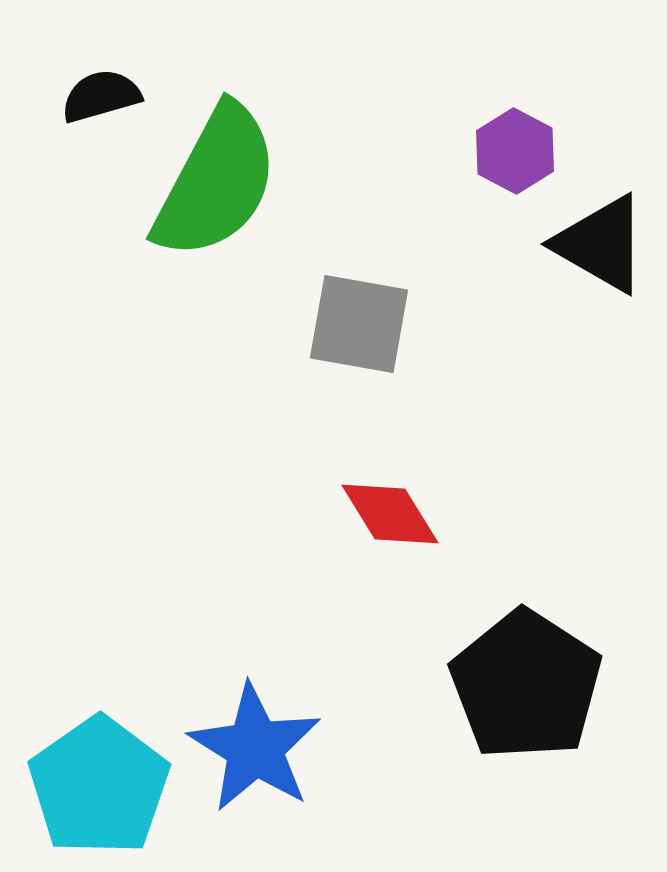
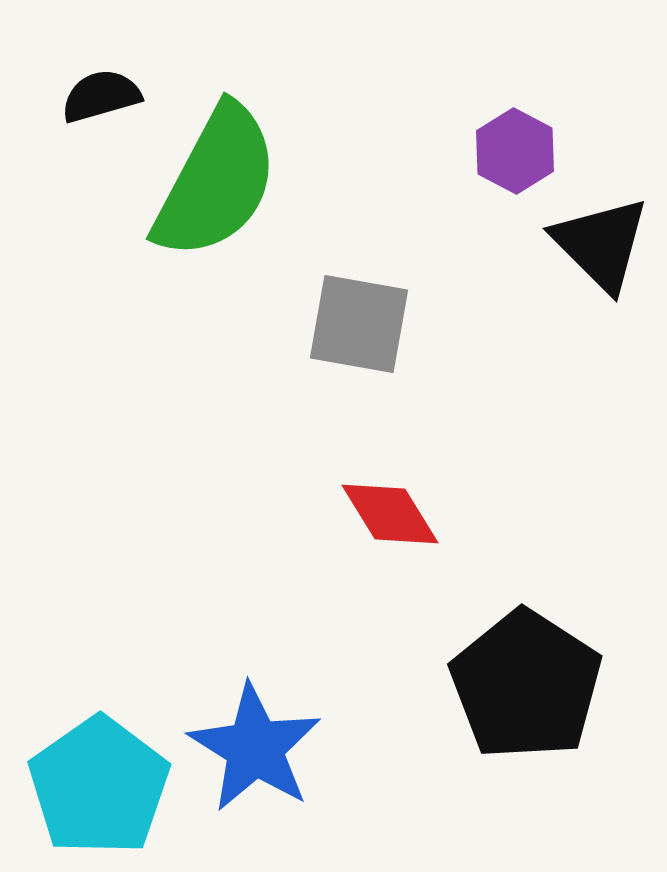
black triangle: rotated 15 degrees clockwise
